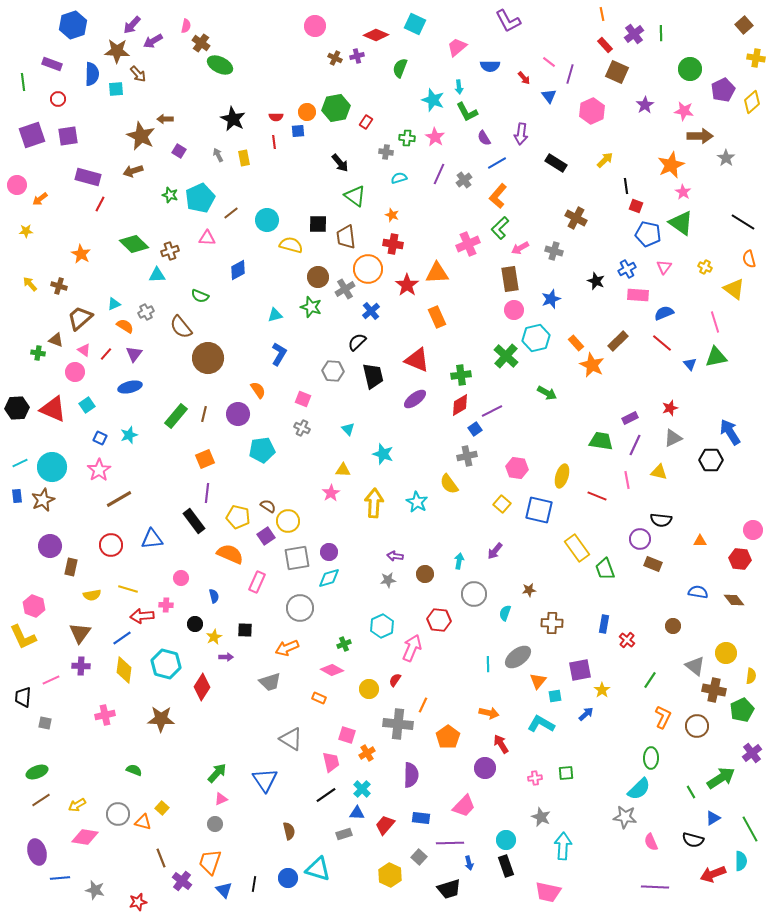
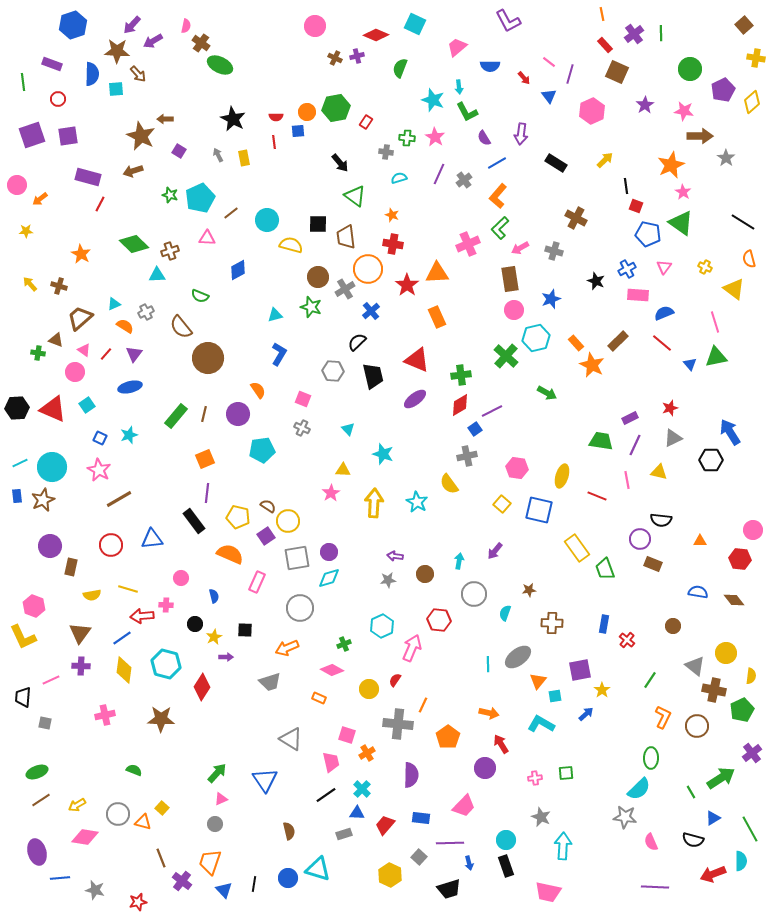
pink star at (99, 470): rotated 10 degrees counterclockwise
